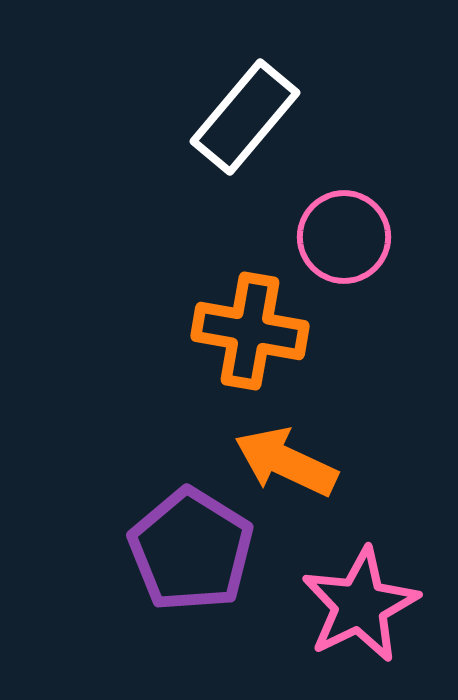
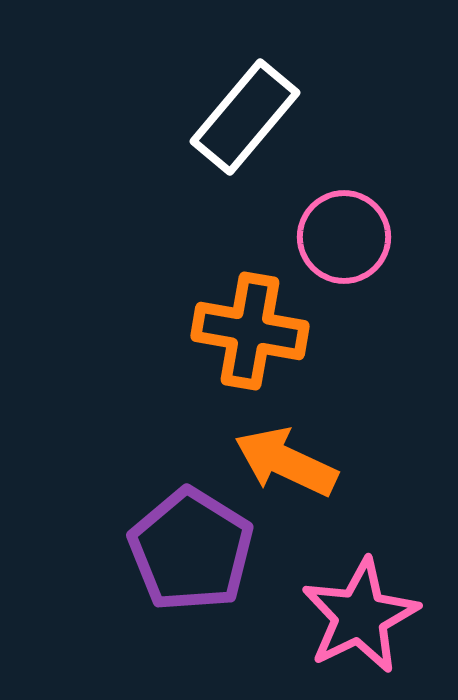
pink star: moved 11 px down
